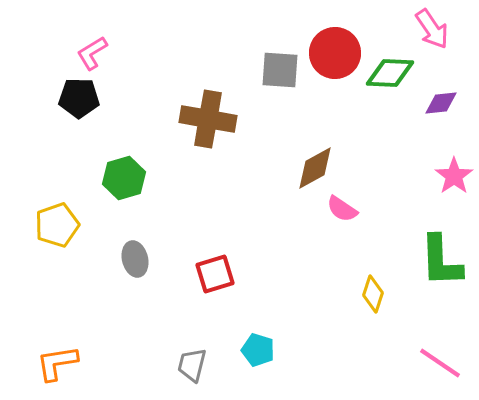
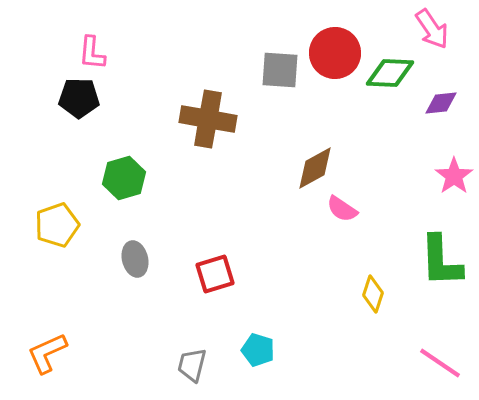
pink L-shape: rotated 54 degrees counterclockwise
orange L-shape: moved 10 px left, 10 px up; rotated 15 degrees counterclockwise
